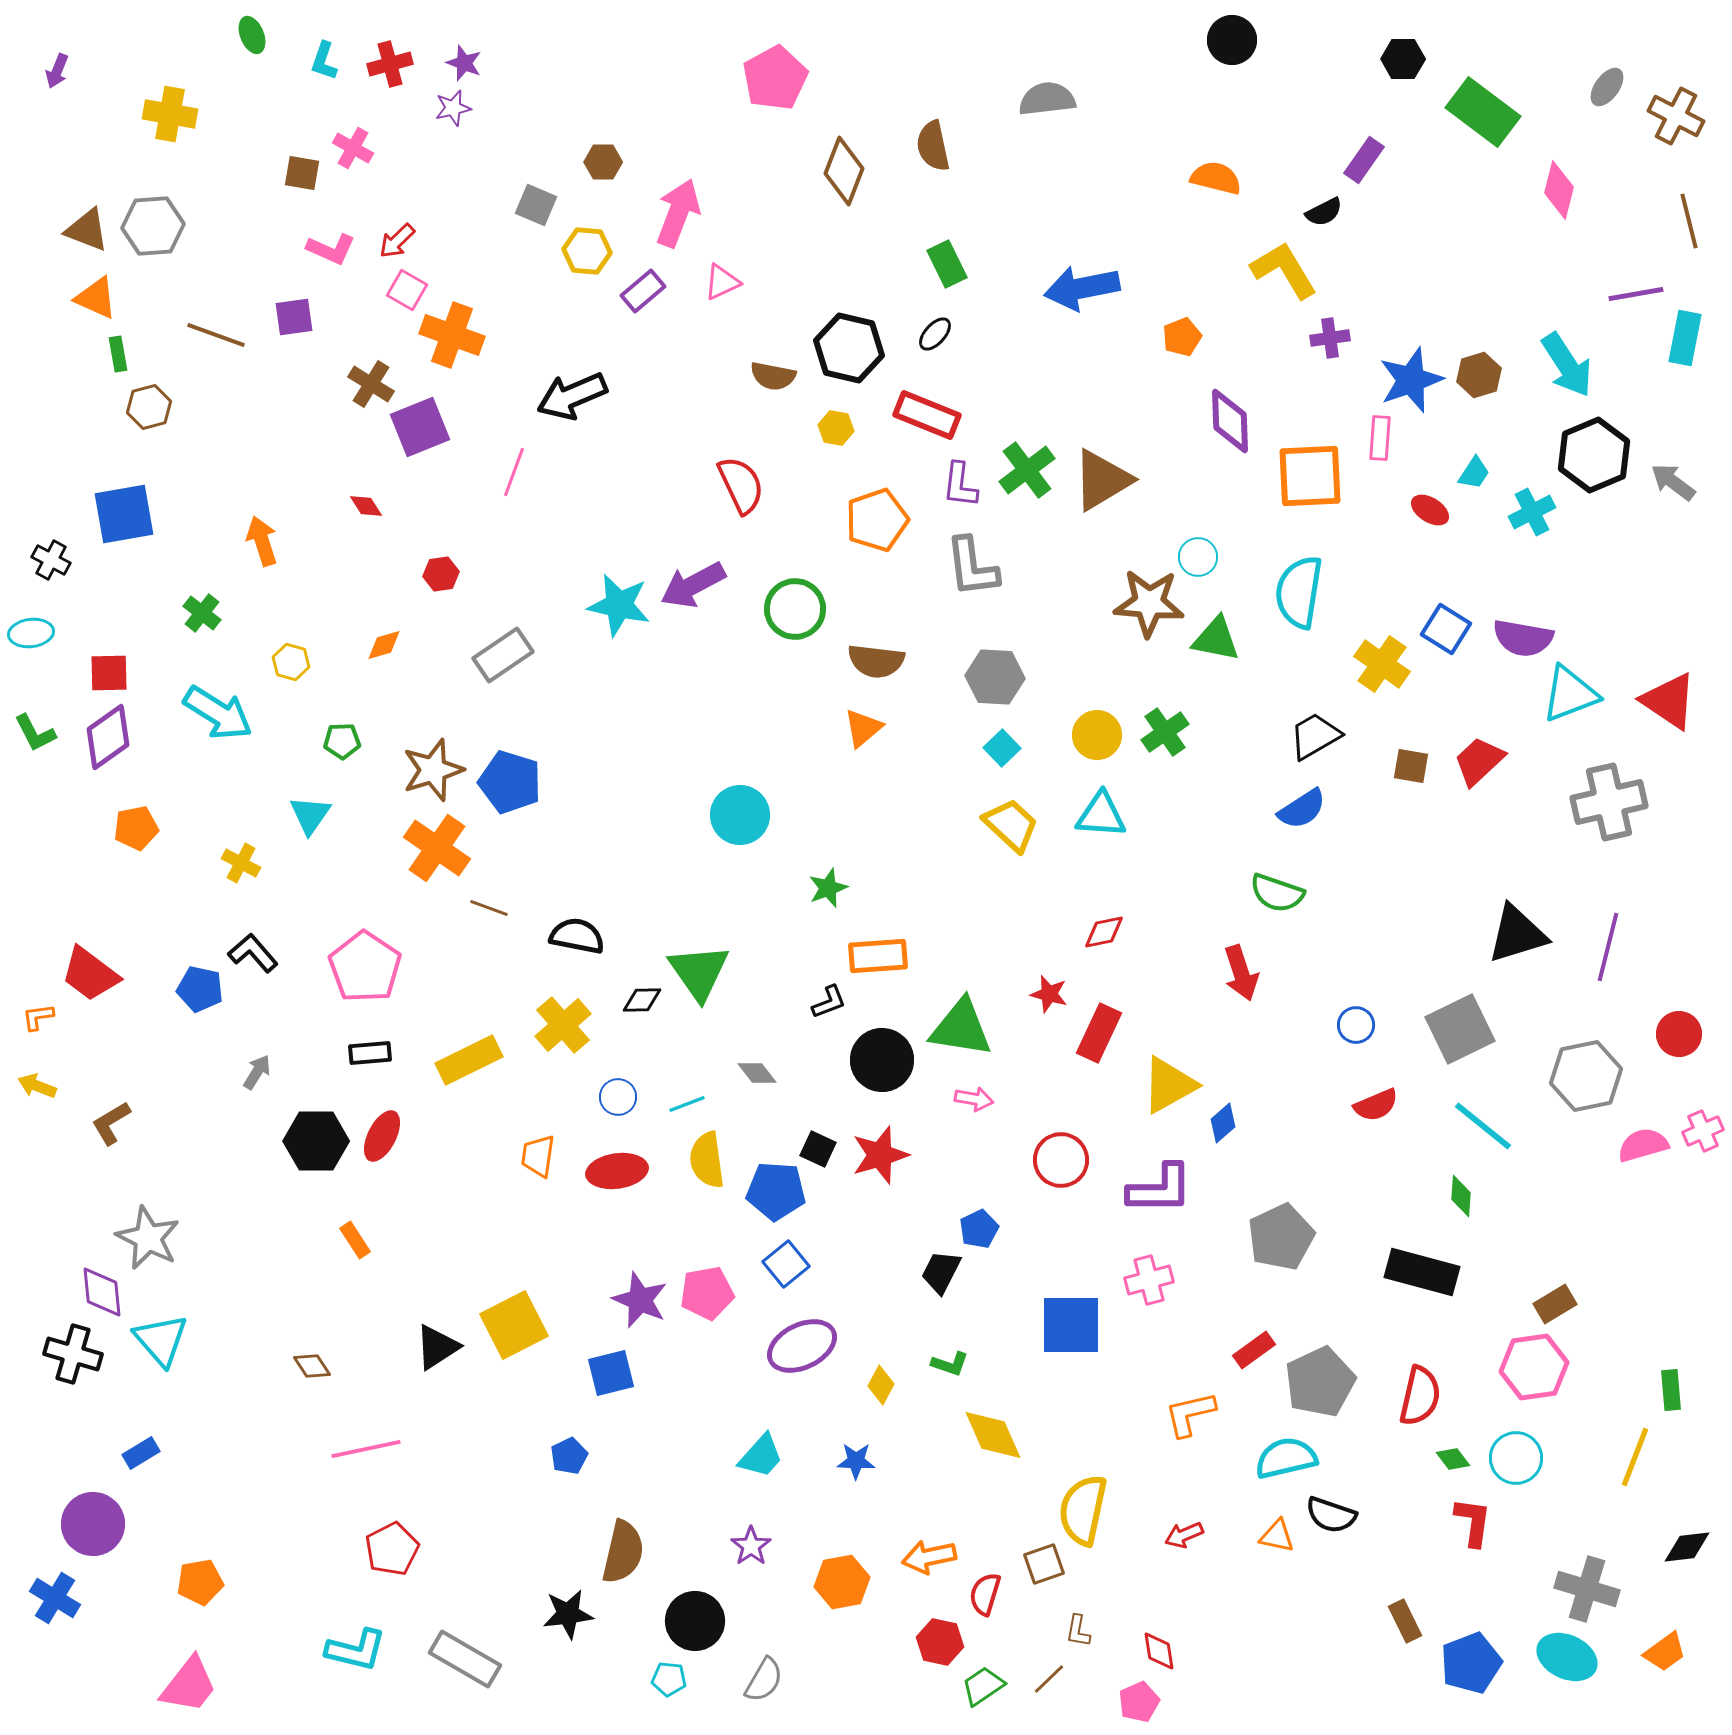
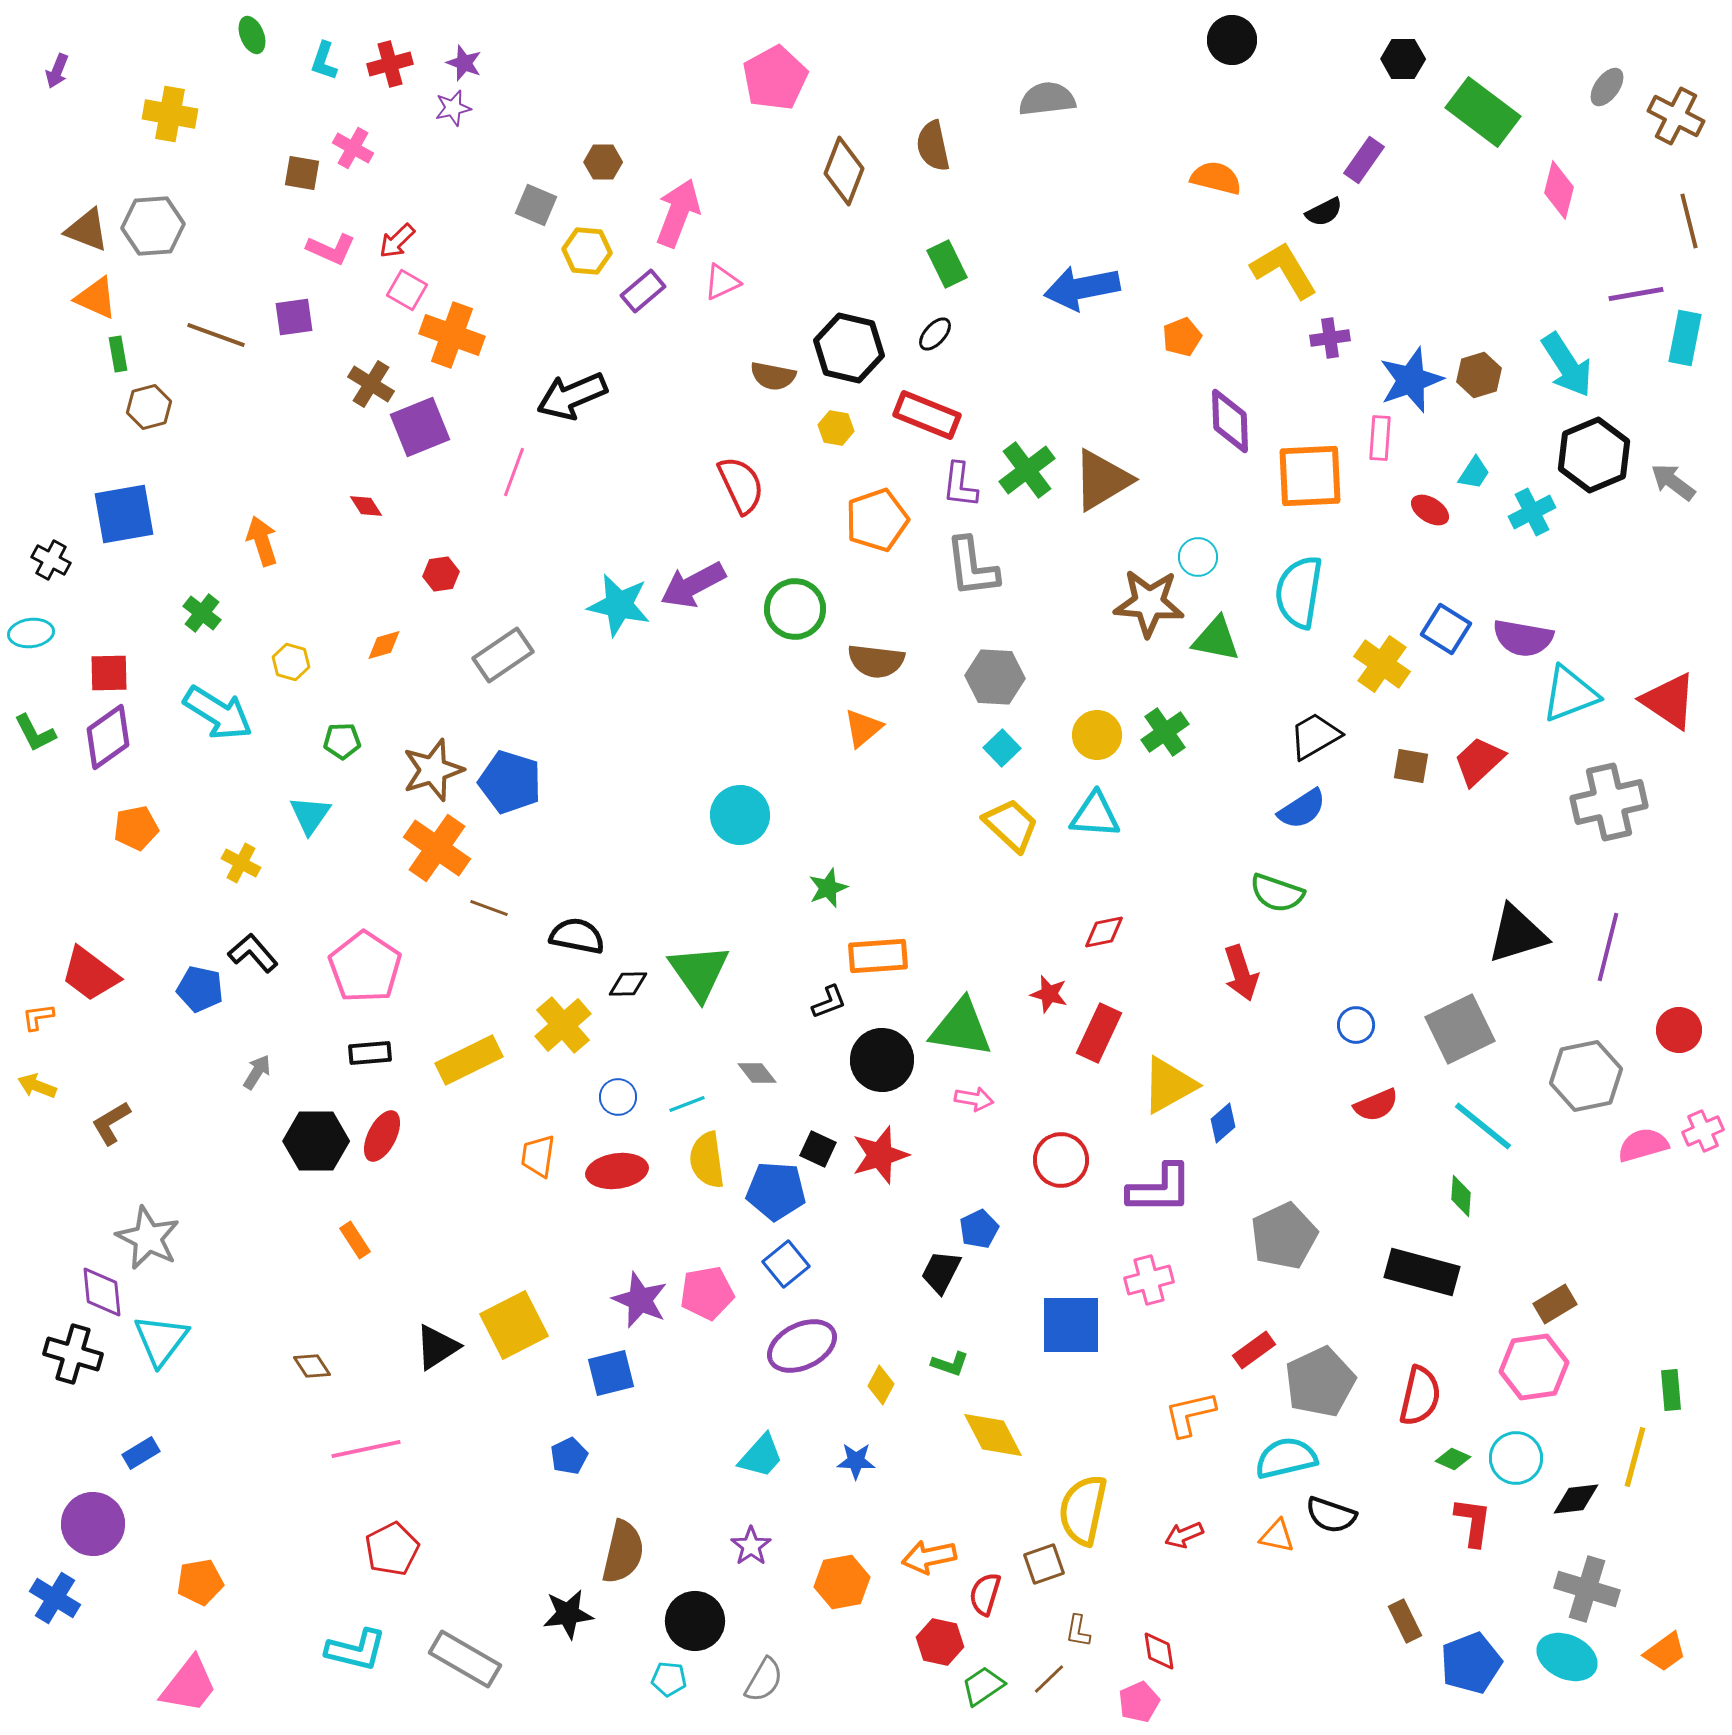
cyan triangle at (1101, 815): moved 6 px left
black diamond at (642, 1000): moved 14 px left, 16 px up
red circle at (1679, 1034): moved 4 px up
gray pentagon at (1281, 1237): moved 3 px right, 1 px up
cyan triangle at (161, 1340): rotated 18 degrees clockwise
yellow diamond at (993, 1435): rotated 4 degrees counterclockwise
yellow line at (1635, 1457): rotated 6 degrees counterclockwise
green diamond at (1453, 1459): rotated 28 degrees counterclockwise
black diamond at (1687, 1547): moved 111 px left, 48 px up
